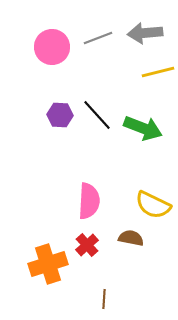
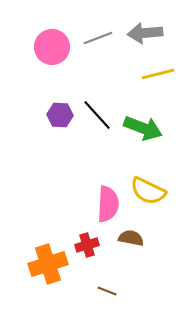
yellow line: moved 2 px down
pink semicircle: moved 19 px right, 3 px down
yellow semicircle: moved 5 px left, 14 px up
red cross: rotated 25 degrees clockwise
brown line: moved 3 px right, 8 px up; rotated 72 degrees counterclockwise
